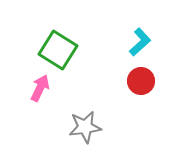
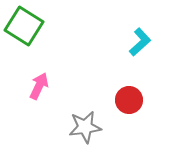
green square: moved 34 px left, 24 px up
red circle: moved 12 px left, 19 px down
pink arrow: moved 1 px left, 2 px up
